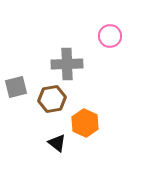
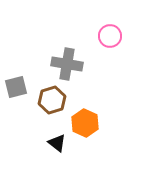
gray cross: rotated 12 degrees clockwise
brown hexagon: moved 1 px down; rotated 8 degrees counterclockwise
